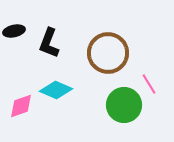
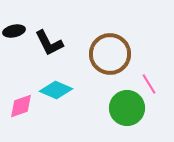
black L-shape: rotated 48 degrees counterclockwise
brown circle: moved 2 px right, 1 px down
green circle: moved 3 px right, 3 px down
